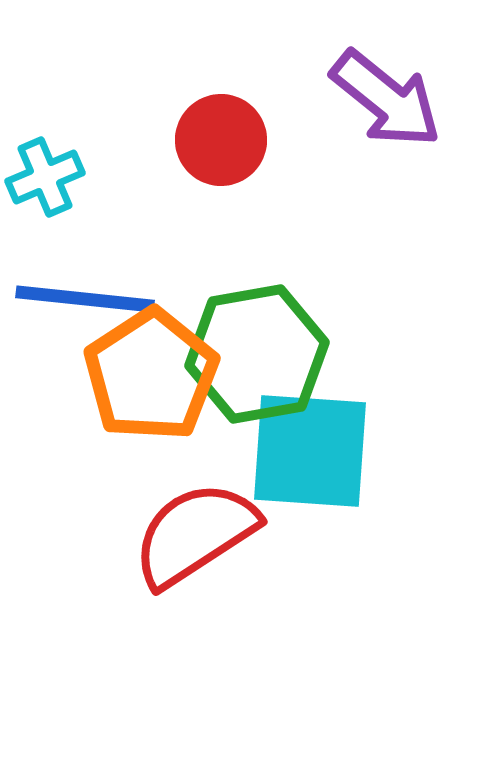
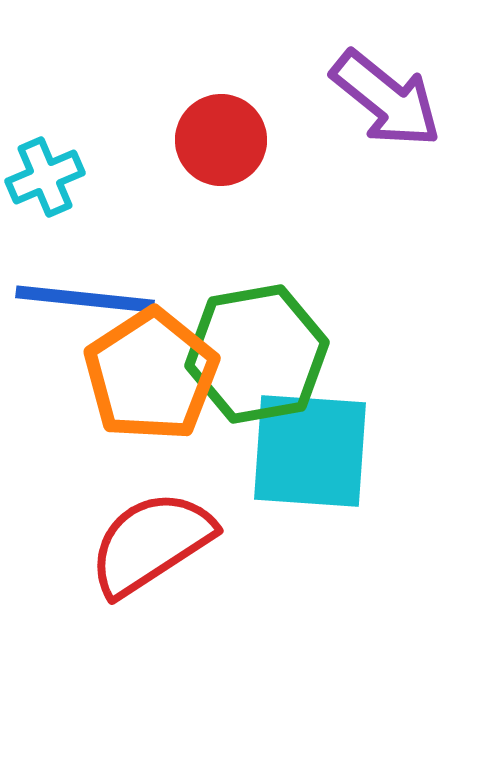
red semicircle: moved 44 px left, 9 px down
